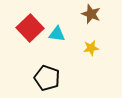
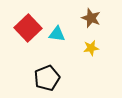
brown star: moved 4 px down
red square: moved 2 px left
black pentagon: rotated 30 degrees clockwise
